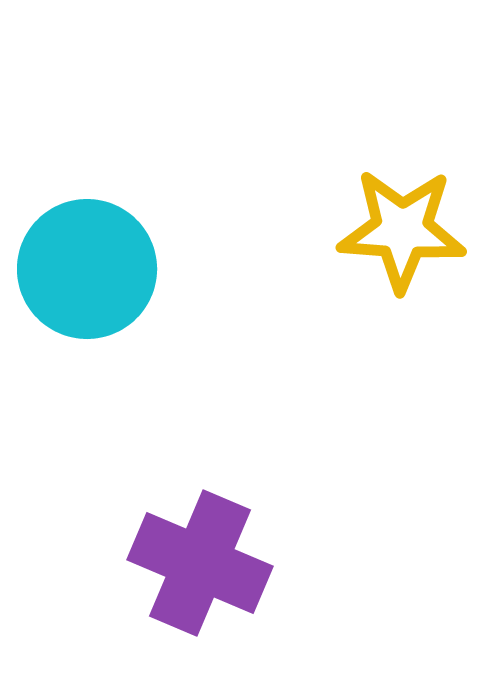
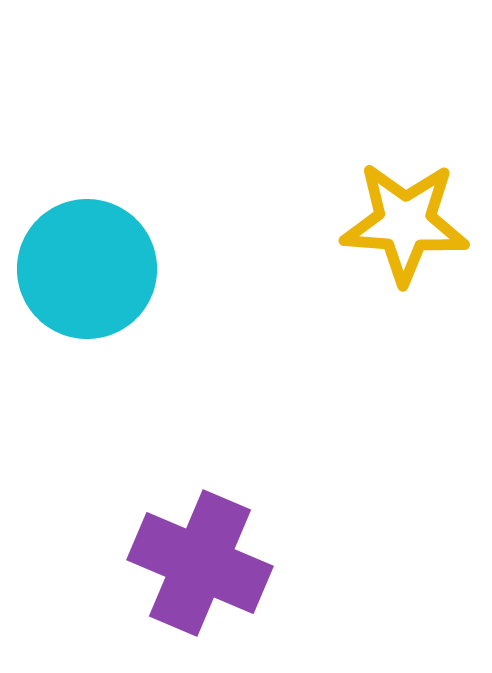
yellow star: moved 3 px right, 7 px up
